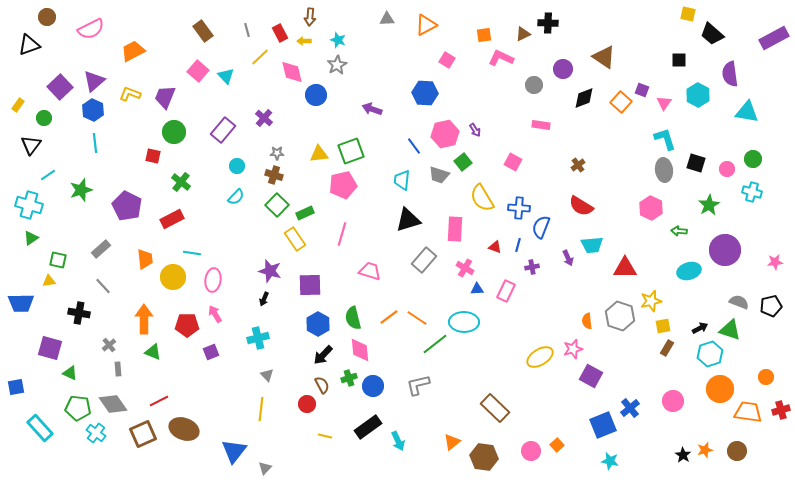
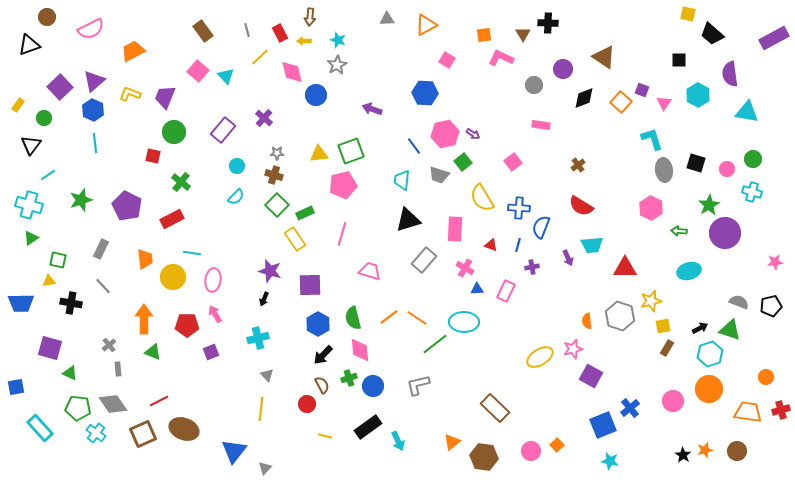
brown triangle at (523, 34): rotated 35 degrees counterclockwise
purple arrow at (475, 130): moved 2 px left, 4 px down; rotated 24 degrees counterclockwise
cyan L-shape at (665, 139): moved 13 px left
pink square at (513, 162): rotated 24 degrees clockwise
green star at (81, 190): moved 10 px down
red triangle at (495, 247): moved 4 px left, 2 px up
gray rectangle at (101, 249): rotated 24 degrees counterclockwise
purple circle at (725, 250): moved 17 px up
black cross at (79, 313): moved 8 px left, 10 px up
orange circle at (720, 389): moved 11 px left
